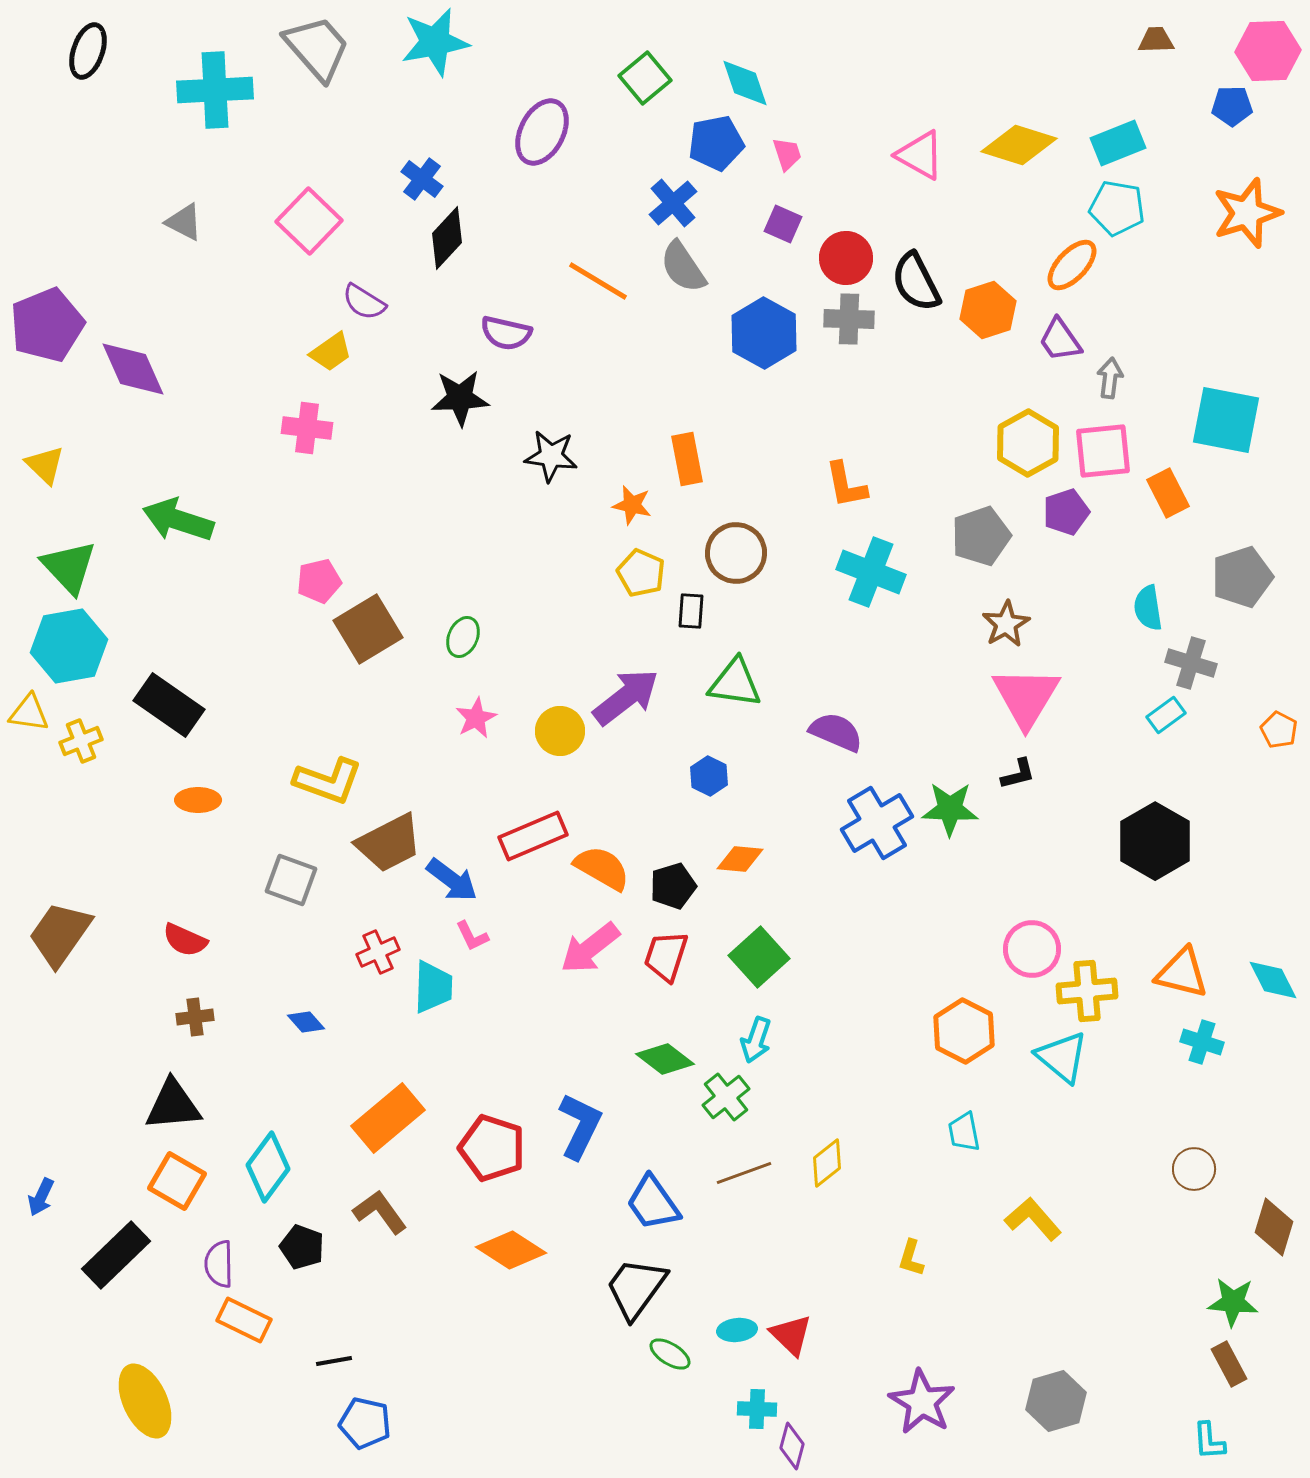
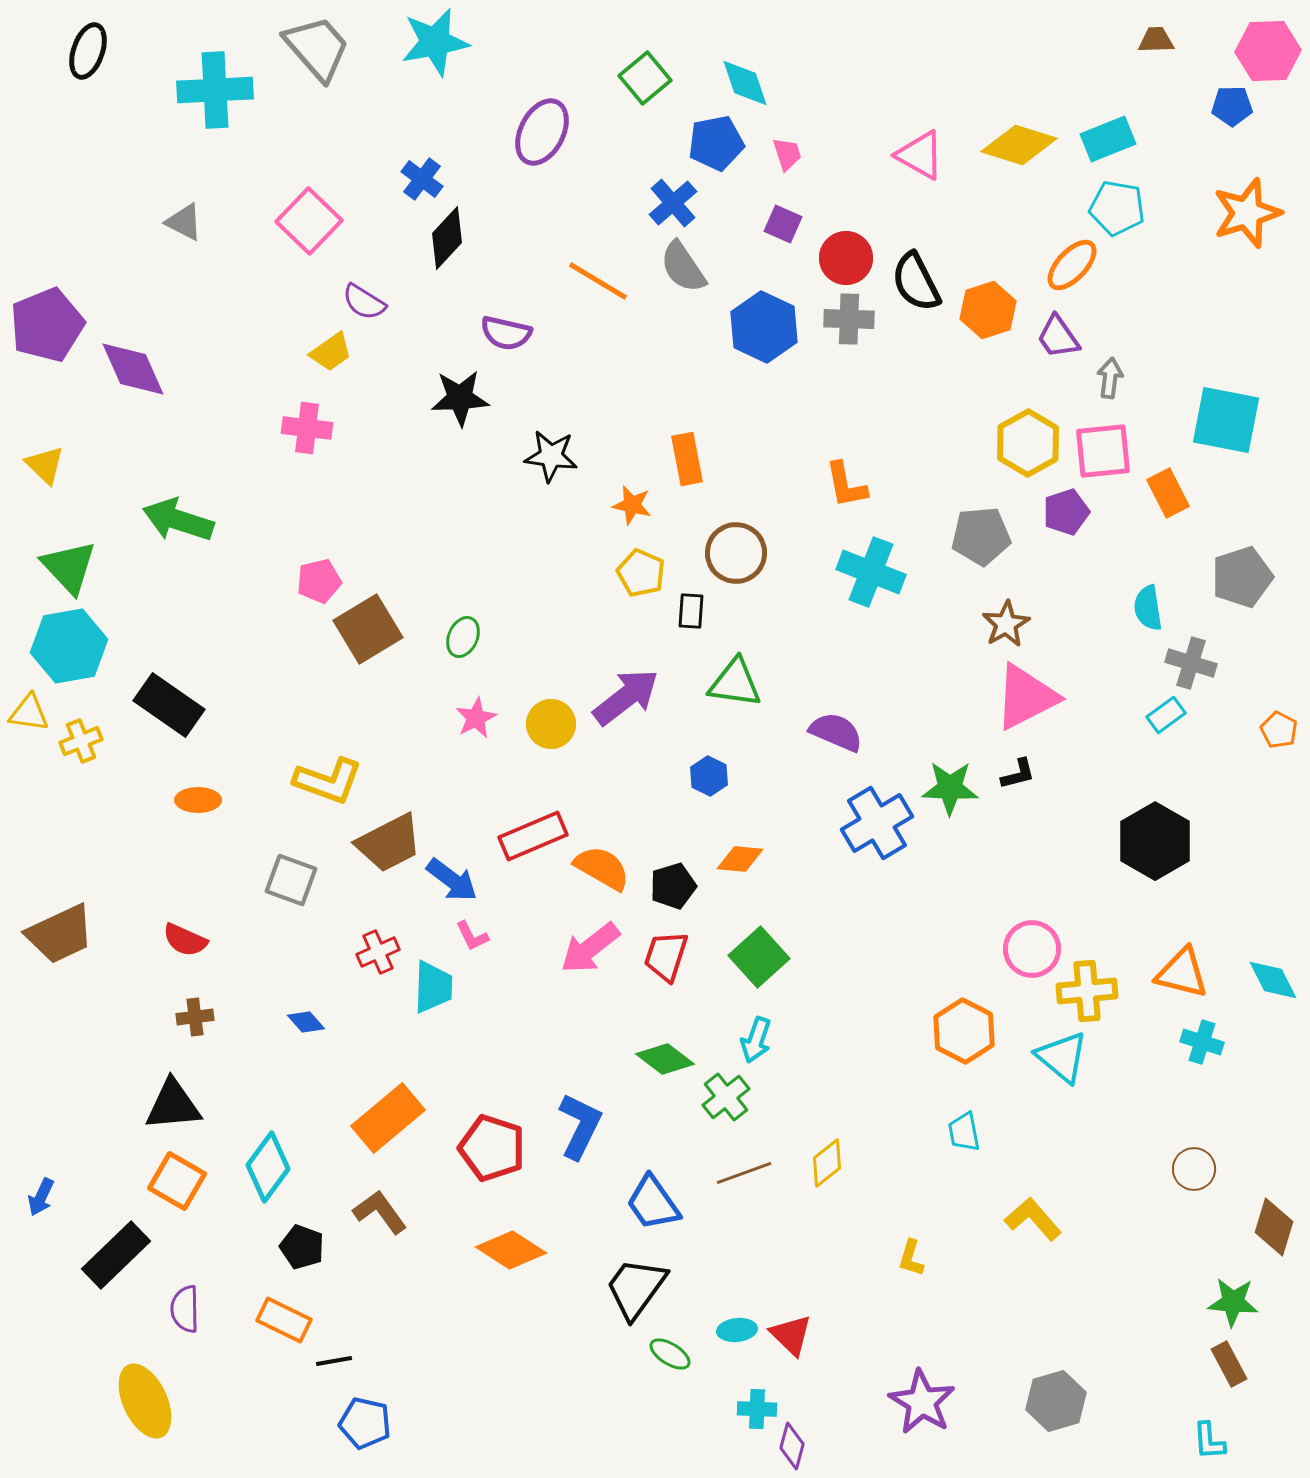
cyan rectangle at (1118, 143): moved 10 px left, 4 px up
blue hexagon at (764, 333): moved 6 px up; rotated 4 degrees counterclockwise
purple trapezoid at (1060, 340): moved 2 px left, 3 px up
gray pentagon at (981, 536): rotated 14 degrees clockwise
pink triangle at (1026, 697): rotated 32 degrees clockwise
yellow circle at (560, 731): moved 9 px left, 7 px up
green star at (950, 809): moved 21 px up
brown trapezoid at (60, 934): rotated 150 degrees counterclockwise
purple semicircle at (219, 1264): moved 34 px left, 45 px down
orange rectangle at (244, 1320): moved 40 px right
